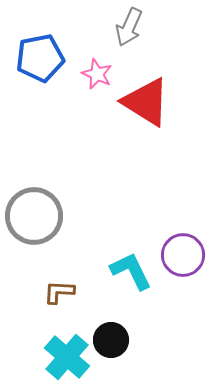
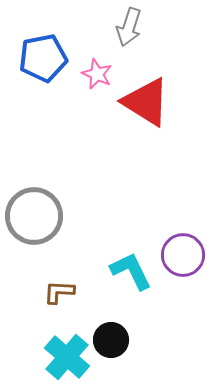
gray arrow: rotated 6 degrees counterclockwise
blue pentagon: moved 3 px right
